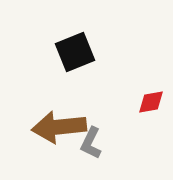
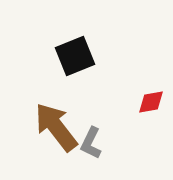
black square: moved 4 px down
brown arrow: moved 3 px left; rotated 58 degrees clockwise
